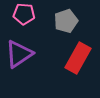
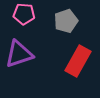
purple triangle: rotated 16 degrees clockwise
red rectangle: moved 3 px down
